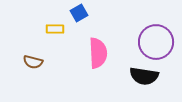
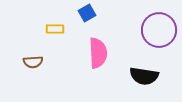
blue square: moved 8 px right
purple circle: moved 3 px right, 12 px up
brown semicircle: rotated 18 degrees counterclockwise
